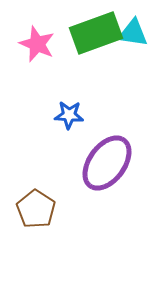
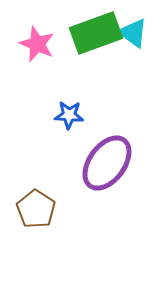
cyan triangle: rotated 28 degrees clockwise
